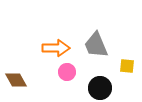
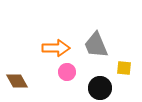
yellow square: moved 3 px left, 2 px down
brown diamond: moved 1 px right, 1 px down
